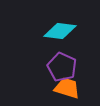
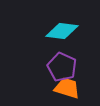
cyan diamond: moved 2 px right
